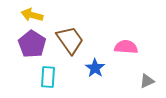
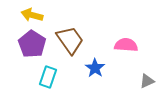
pink semicircle: moved 2 px up
cyan rectangle: rotated 15 degrees clockwise
